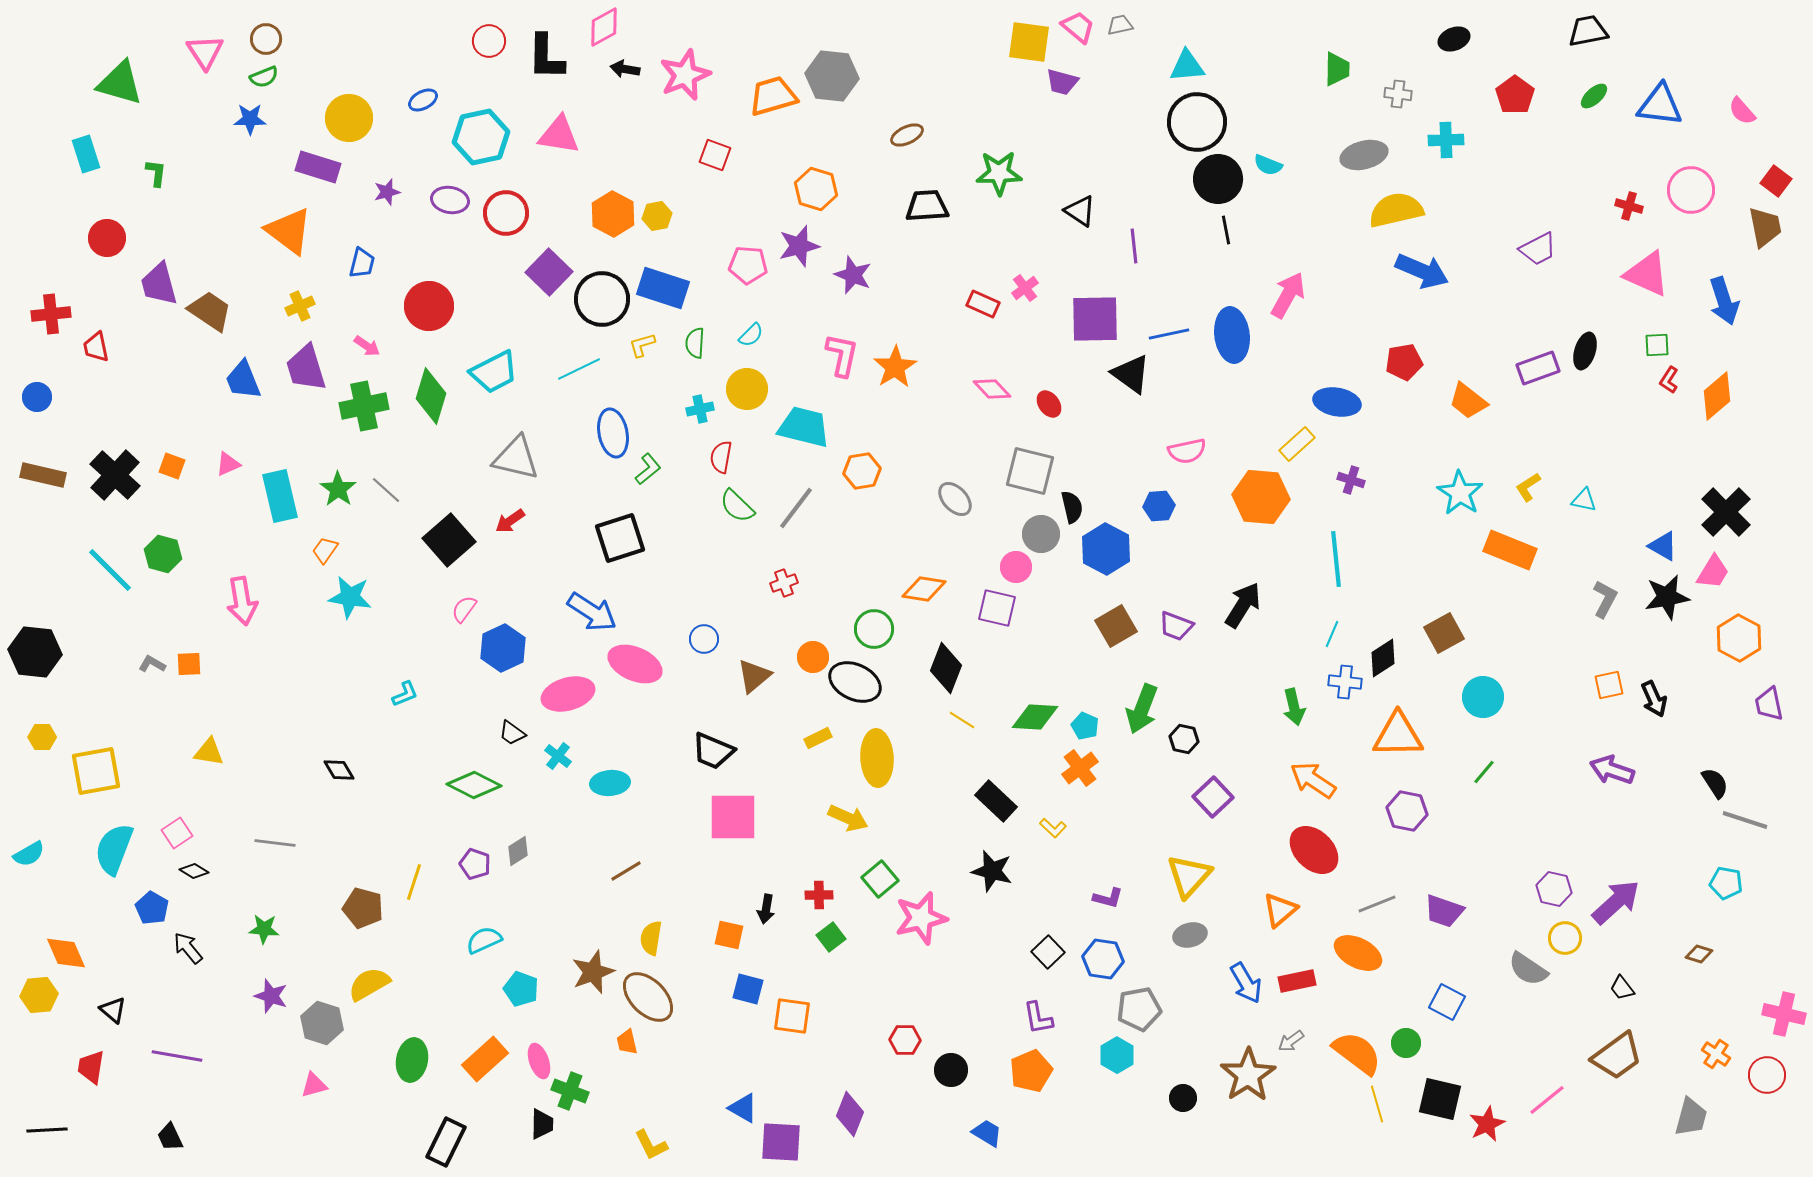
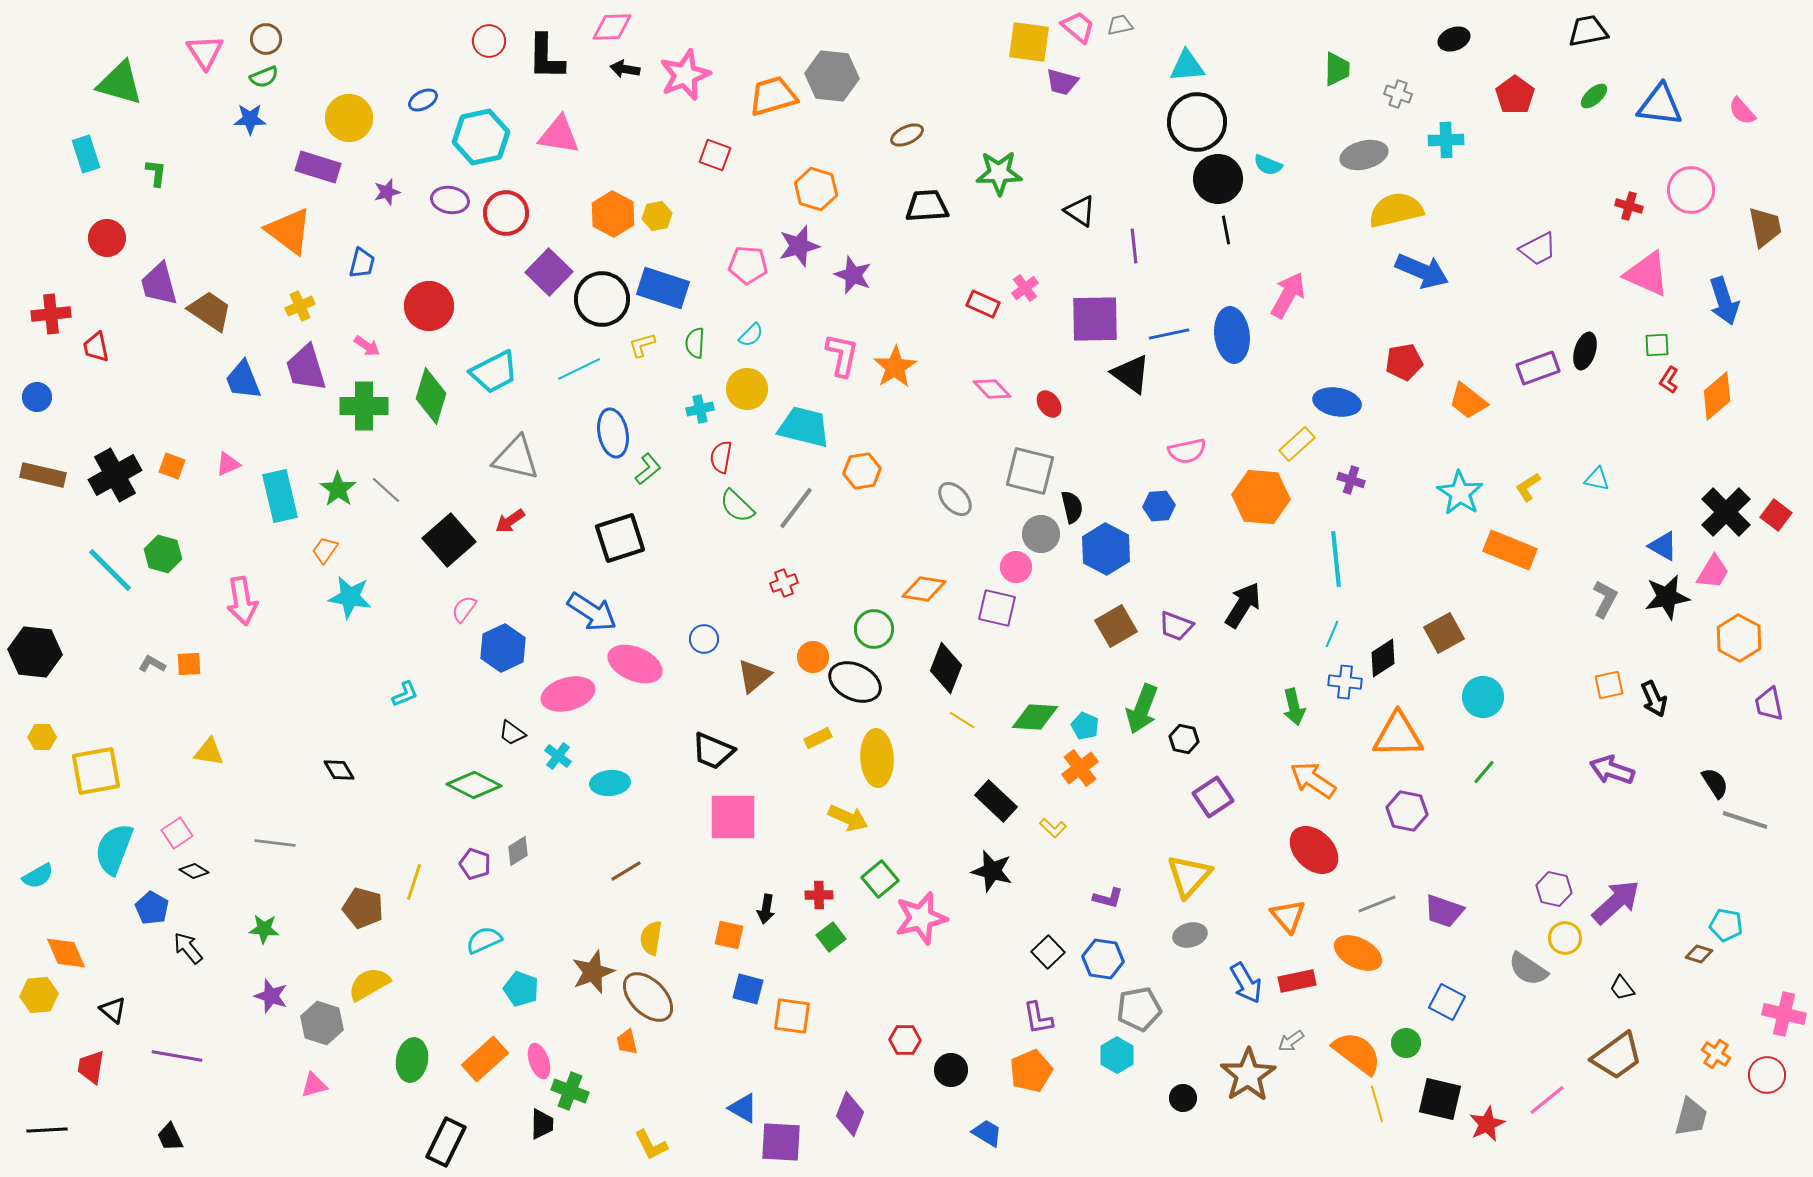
pink diamond at (604, 27): moved 8 px right; rotated 27 degrees clockwise
gray cross at (1398, 94): rotated 12 degrees clockwise
red square at (1776, 181): moved 334 px down
green cross at (364, 406): rotated 12 degrees clockwise
black cross at (115, 475): rotated 18 degrees clockwise
cyan triangle at (1584, 500): moved 13 px right, 21 px up
purple square at (1213, 797): rotated 9 degrees clockwise
cyan semicircle at (29, 854): moved 9 px right, 22 px down
cyan pentagon at (1726, 883): moved 42 px down
orange triangle at (1280, 910): moved 8 px right, 6 px down; rotated 30 degrees counterclockwise
